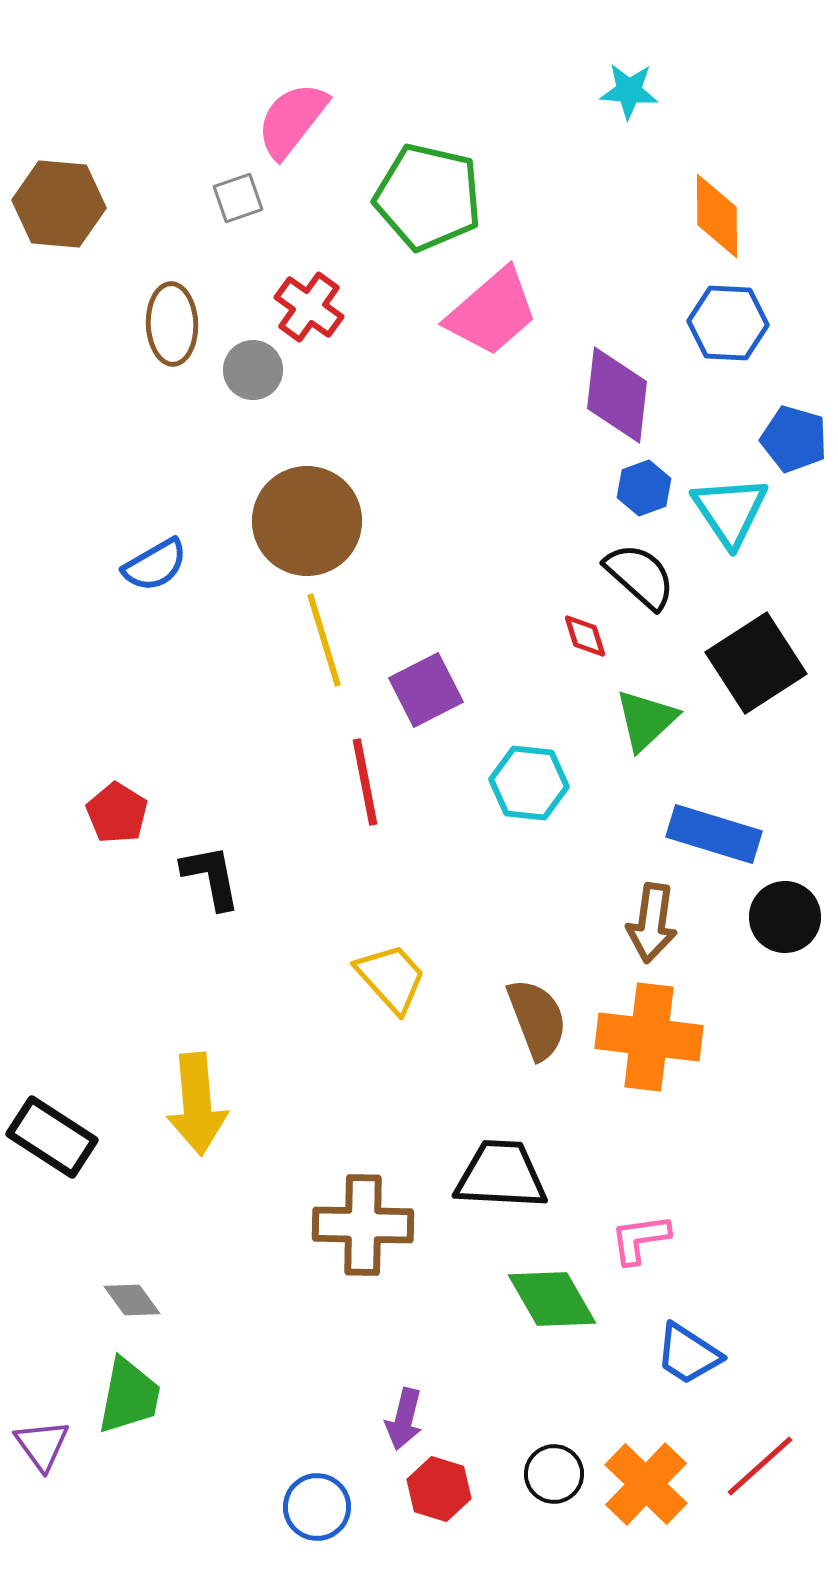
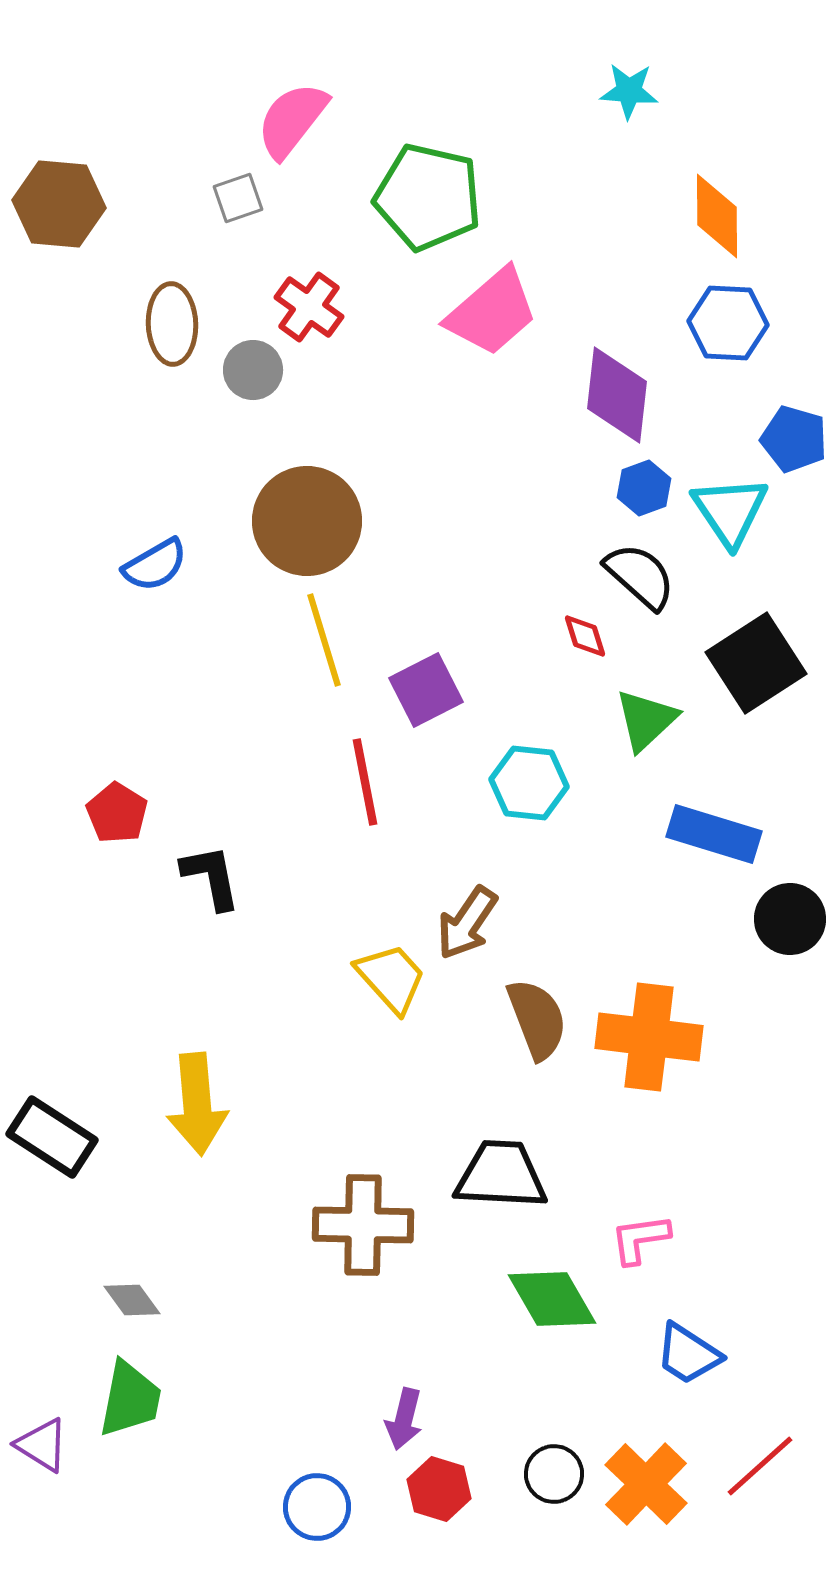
black circle at (785, 917): moved 5 px right, 2 px down
brown arrow at (652, 923): moved 185 px left; rotated 26 degrees clockwise
green trapezoid at (129, 1396): moved 1 px right, 3 px down
purple triangle at (42, 1445): rotated 22 degrees counterclockwise
